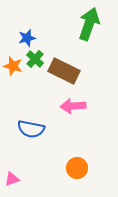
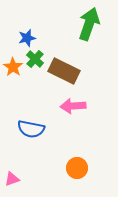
orange star: moved 1 px down; rotated 18 degrees clockwise
